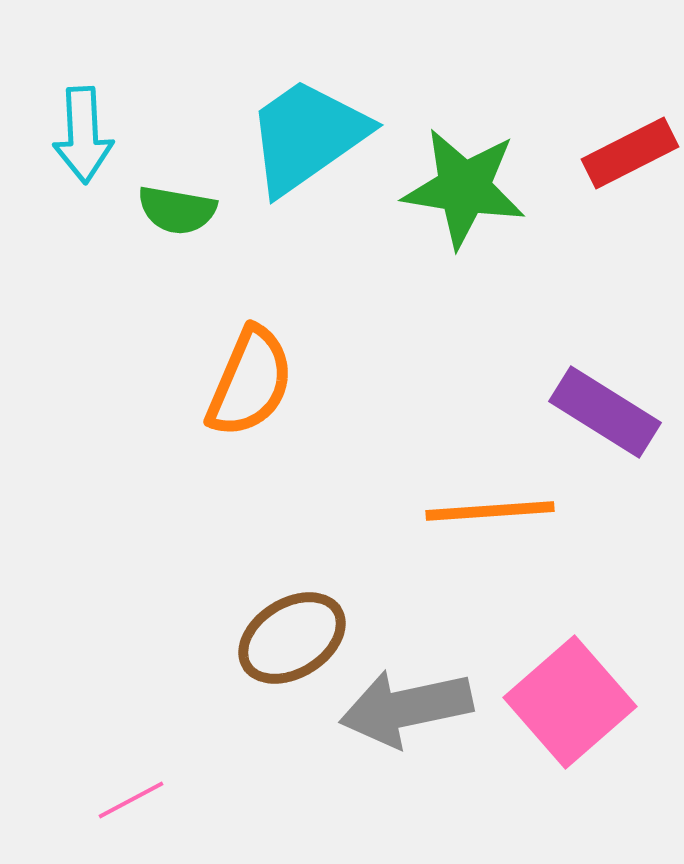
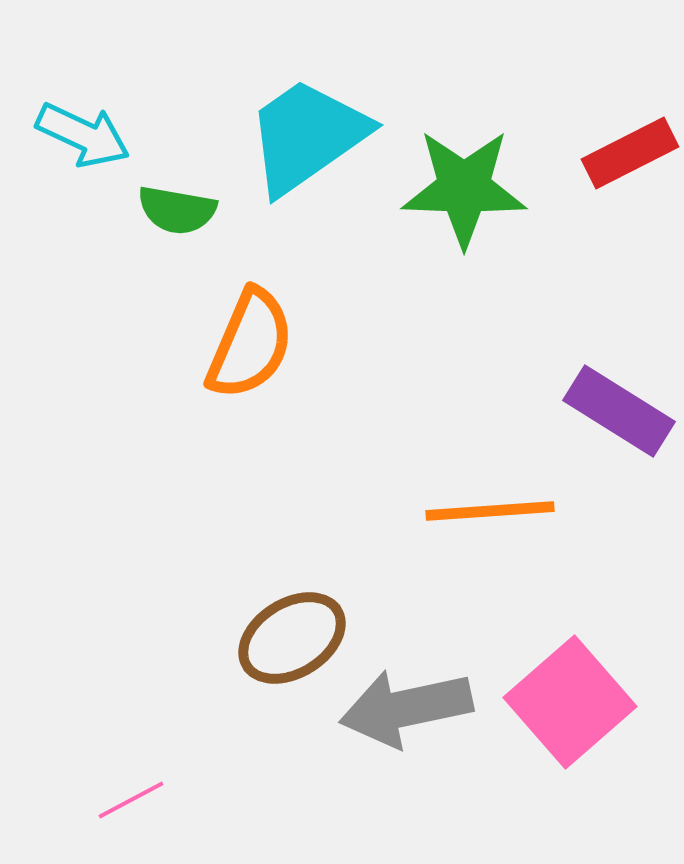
cyan arrow: rotated 62 degrees counterclockwise
green star: rotated 7 degrees counterclockwise
orange semicircle: moved 38 px up
purple rectangle: moved 14 px right, 1 px up
